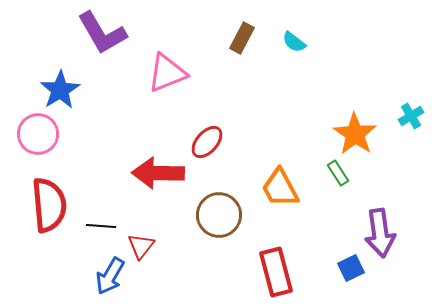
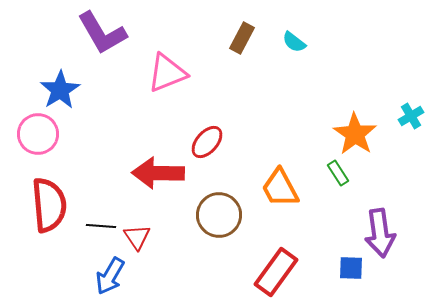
red triangle: moved 4 px left, 9 px up; rotated 12 degrees counterclockwise
blue square: rotated 28 degrees clockwise
red rectangle: rotated 51 degrees clockwise
